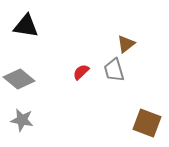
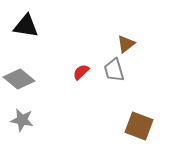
brown square: moved 8 px left, 3 px down
